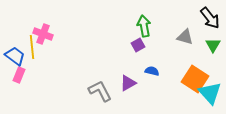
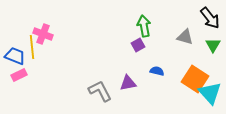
blue trapezoid: rotated 15 degrees counterclockwise
blue semicircle: moved 5 px right
pink rectangle: rotated 42 degrees clockwise
purple triangle: rotated 18 degrees clockwise
